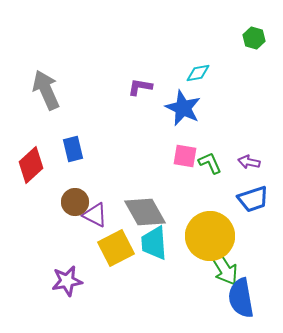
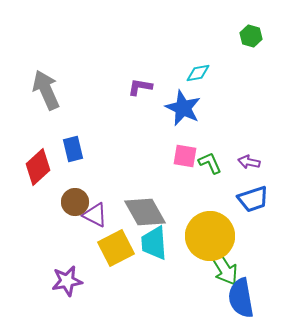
green hexagon: moved 3 px left, 2 px up
red diamond: moved 7 px right, 2 px down
